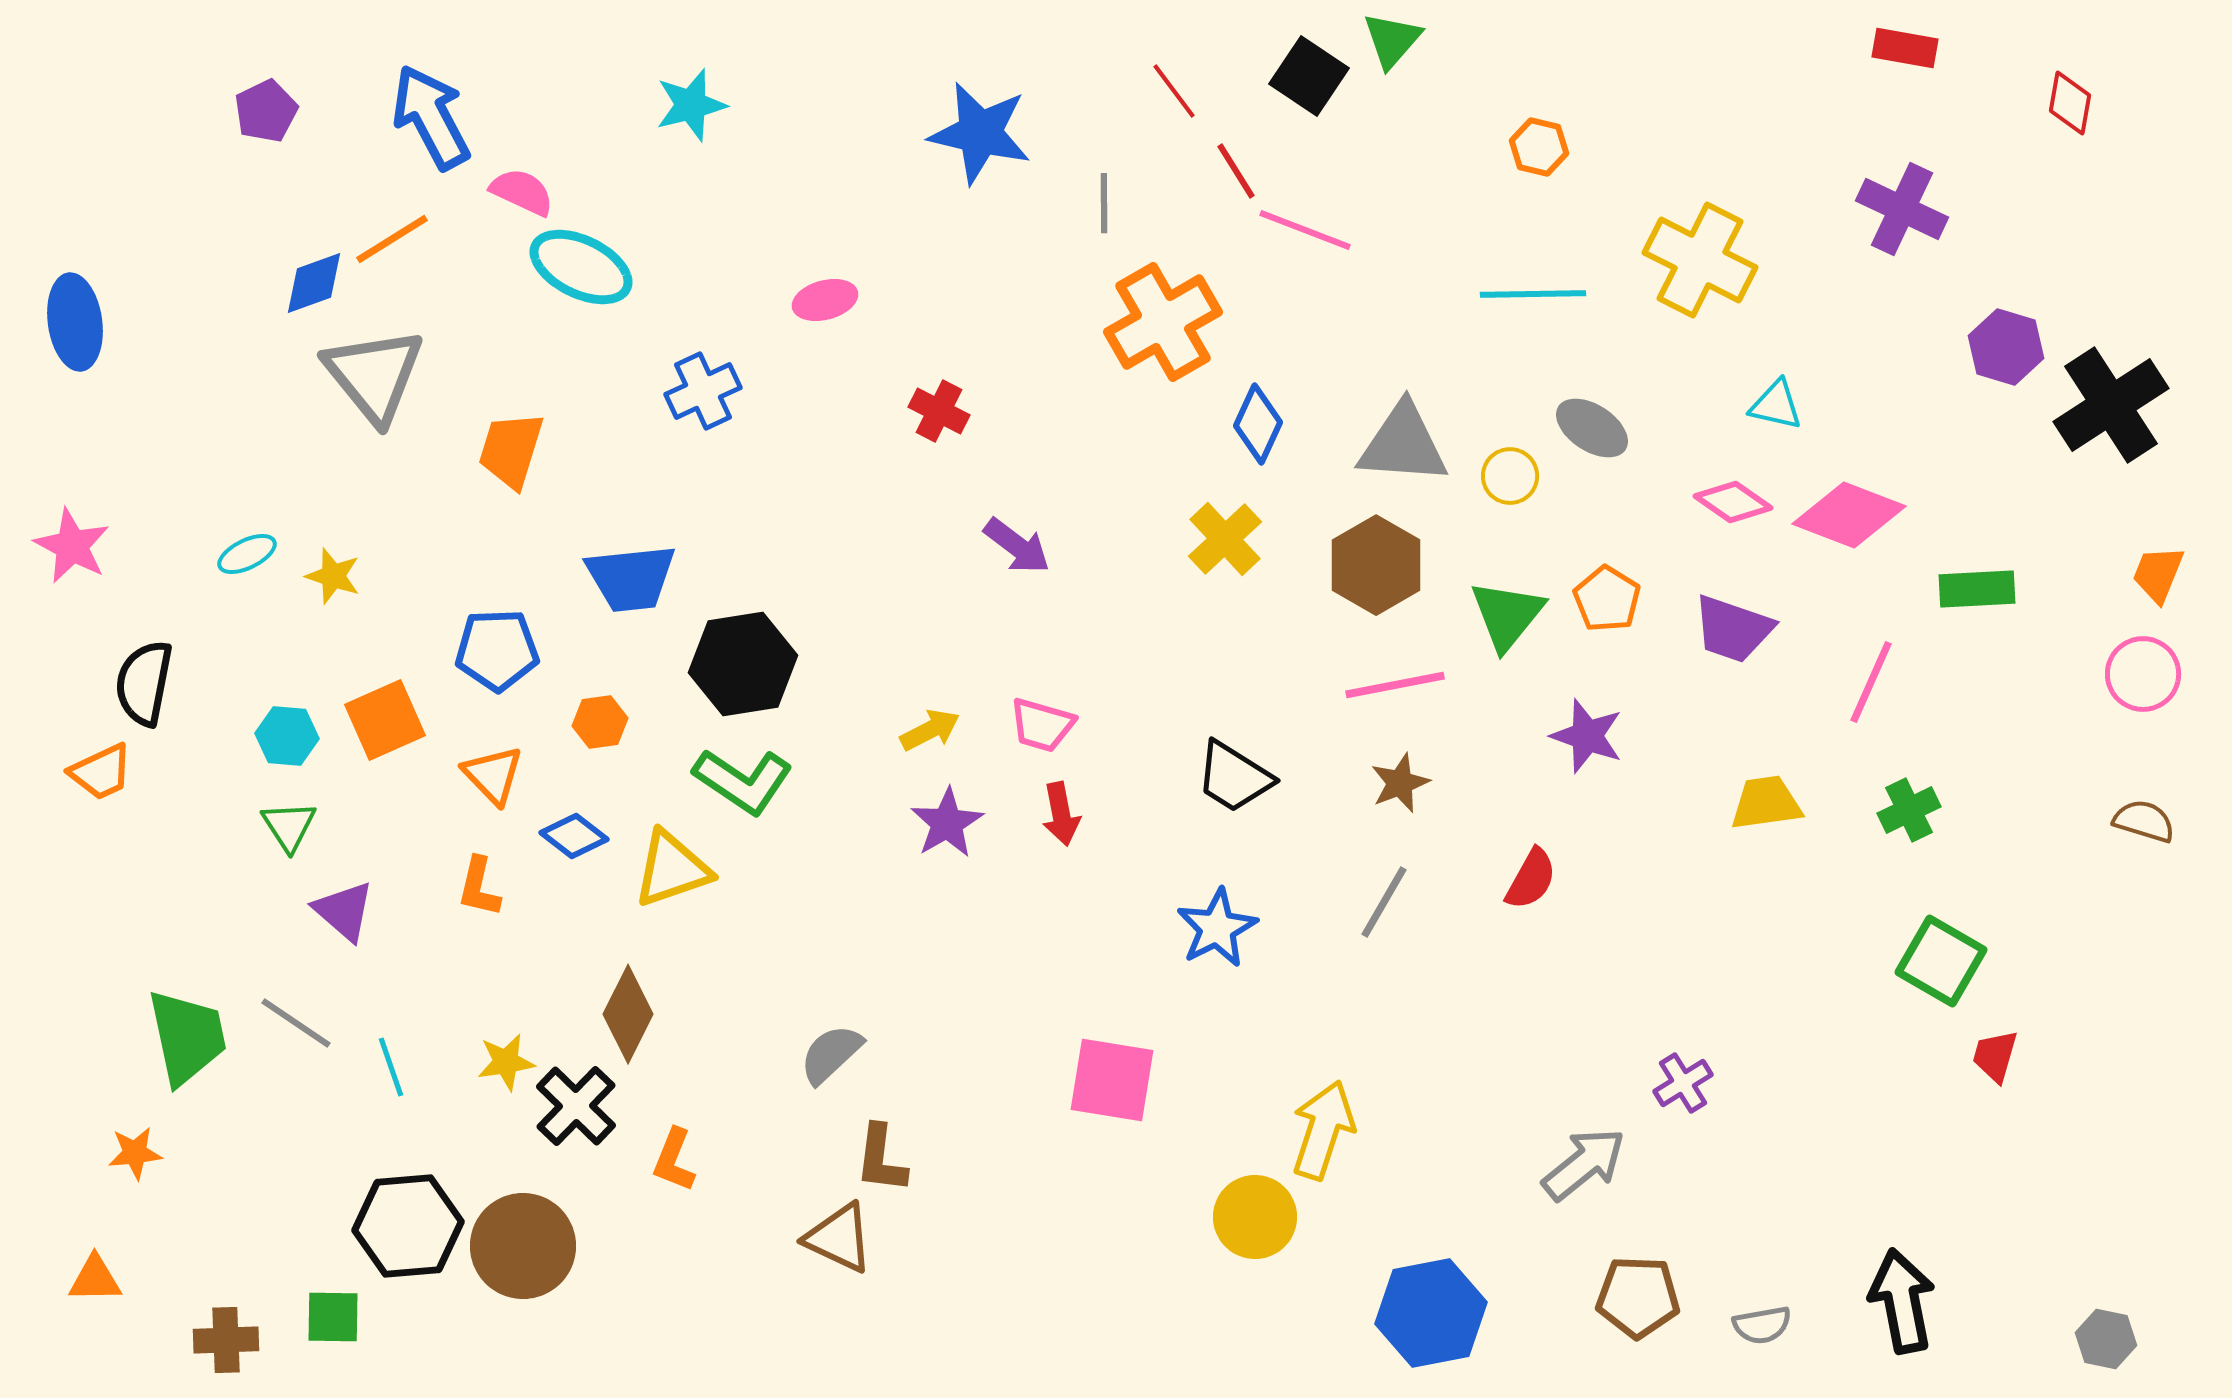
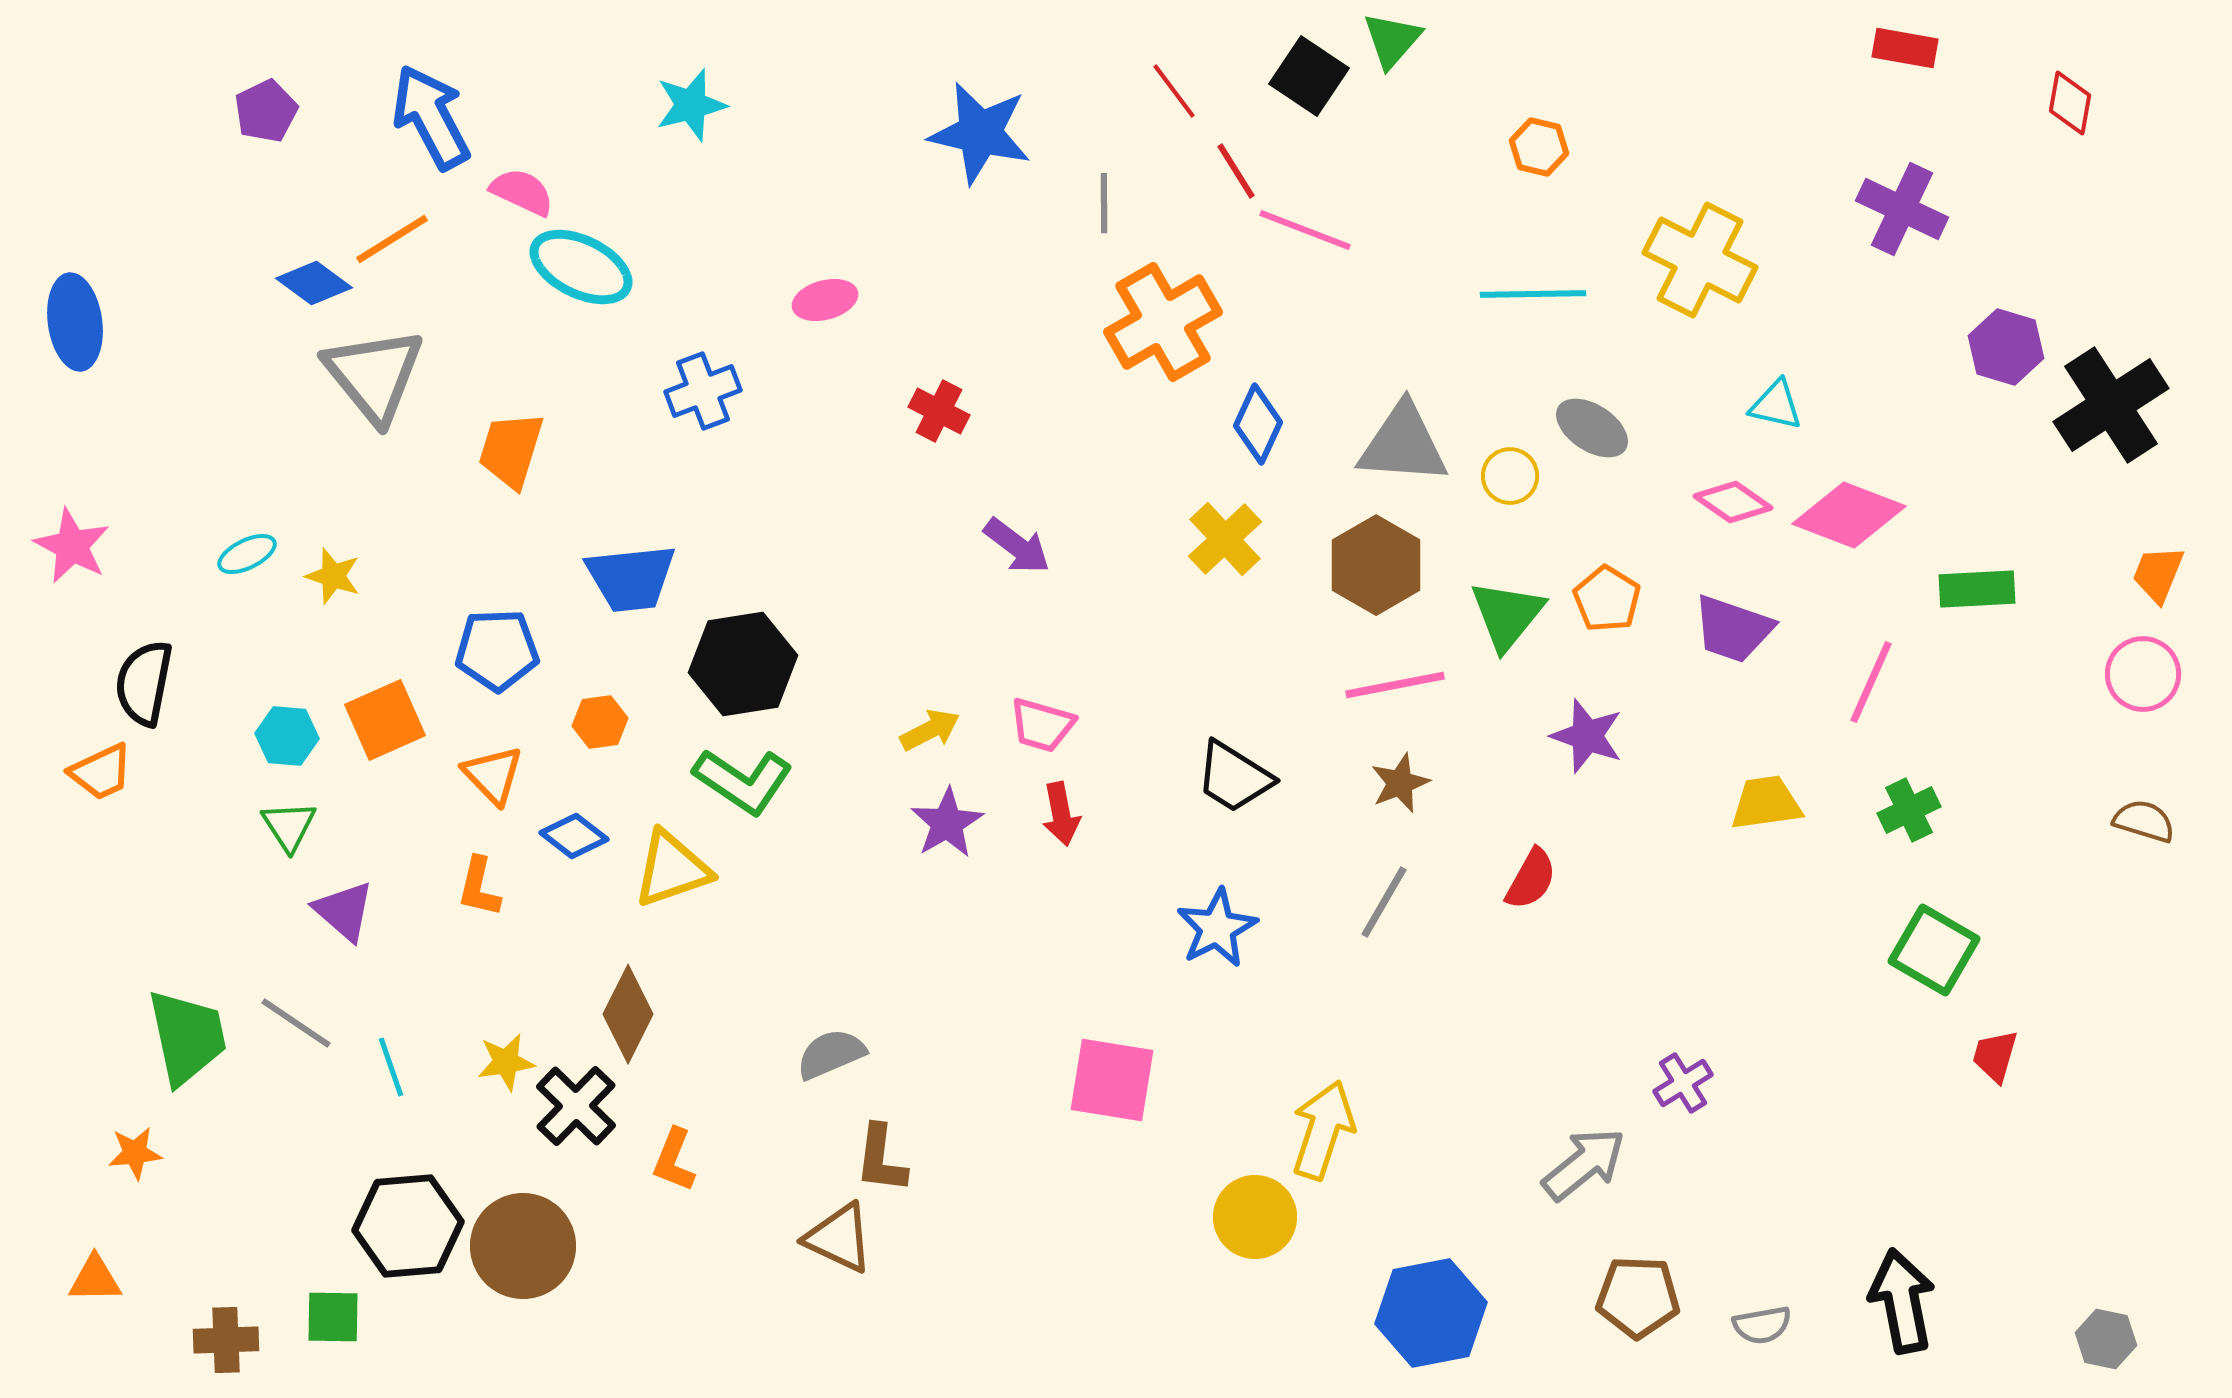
blue diamond at (314, 283): rotated 56 degrees clockwise
blue cross at (703, 391): rotated 4 degrees clockwise
green square at (1941, 961): moved 7 px left, 11 px up
gray semicircle at (831, 1054): rotated 20 degrees clockwise
